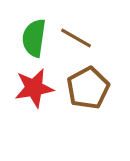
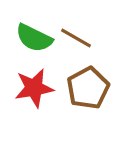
green semicircle: rotated 72 degrees counterclockwise
